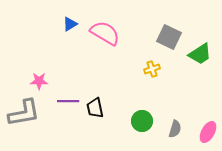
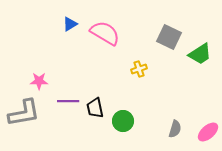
yellow cross: moved 13 px left
green circle: moved 19 px left
pink ellipse: rotated 20 degrees clockwise
